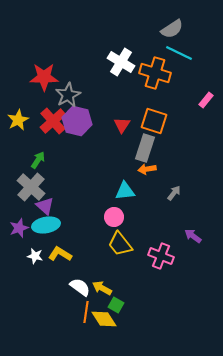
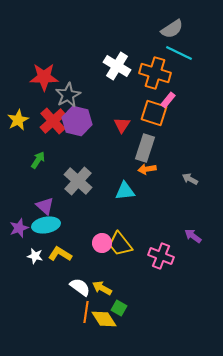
white cross: moved 4 px left, 4 px down
pink rectangle: moved 38 px left
orange square: moved 8 px up
gray cross: moved 47 px right, 6 px up
gray arrow: moved 16 px right, 14 px up; rotated 98 degrees counterclockwise
pink circle: moved 12 px left, 26 px down
green square: moved 3 px right, 3 px down
